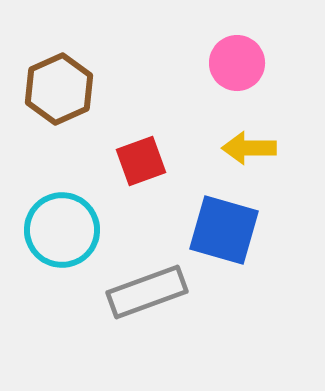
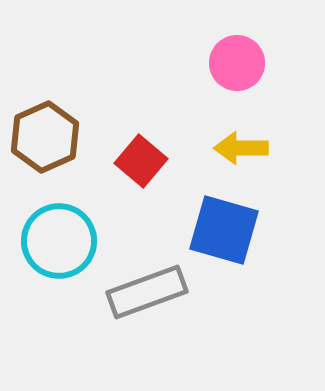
brown hexagon: moved 14 px left, 48 px down
yellow arrow: moved 8 px left
red square: rotated 30 degrees counterclockwise
cyan circle: moved 3 px left, 11 px down
